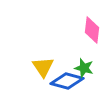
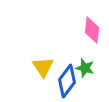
green star: moved 1 px right
blue diamond: rotated 68 degrees counterclockwise
